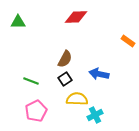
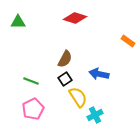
red diamond: moved 1 px left, 1 px down; rotated 20 degrees clockwise
yellow semicircle: moved 1 px right, 2 px up; rotated 55 degrees clockwise
pink pentagon: moved 3 px left, 2 px up
